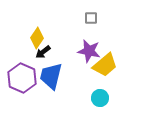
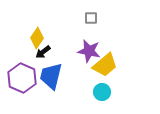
cyan circle: moved 2 px right, 6 px up
